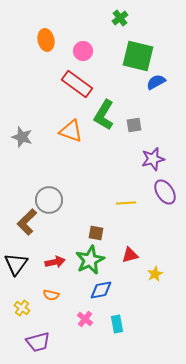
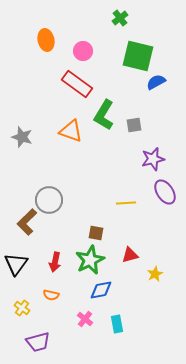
red arrow: rotated 114 degrees clockwise
